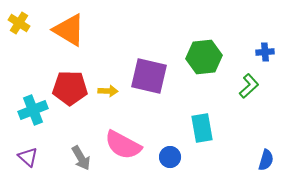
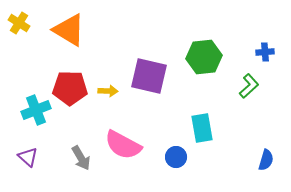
cyan cross: moved 3 px right
blue circle: moved 6 px right
